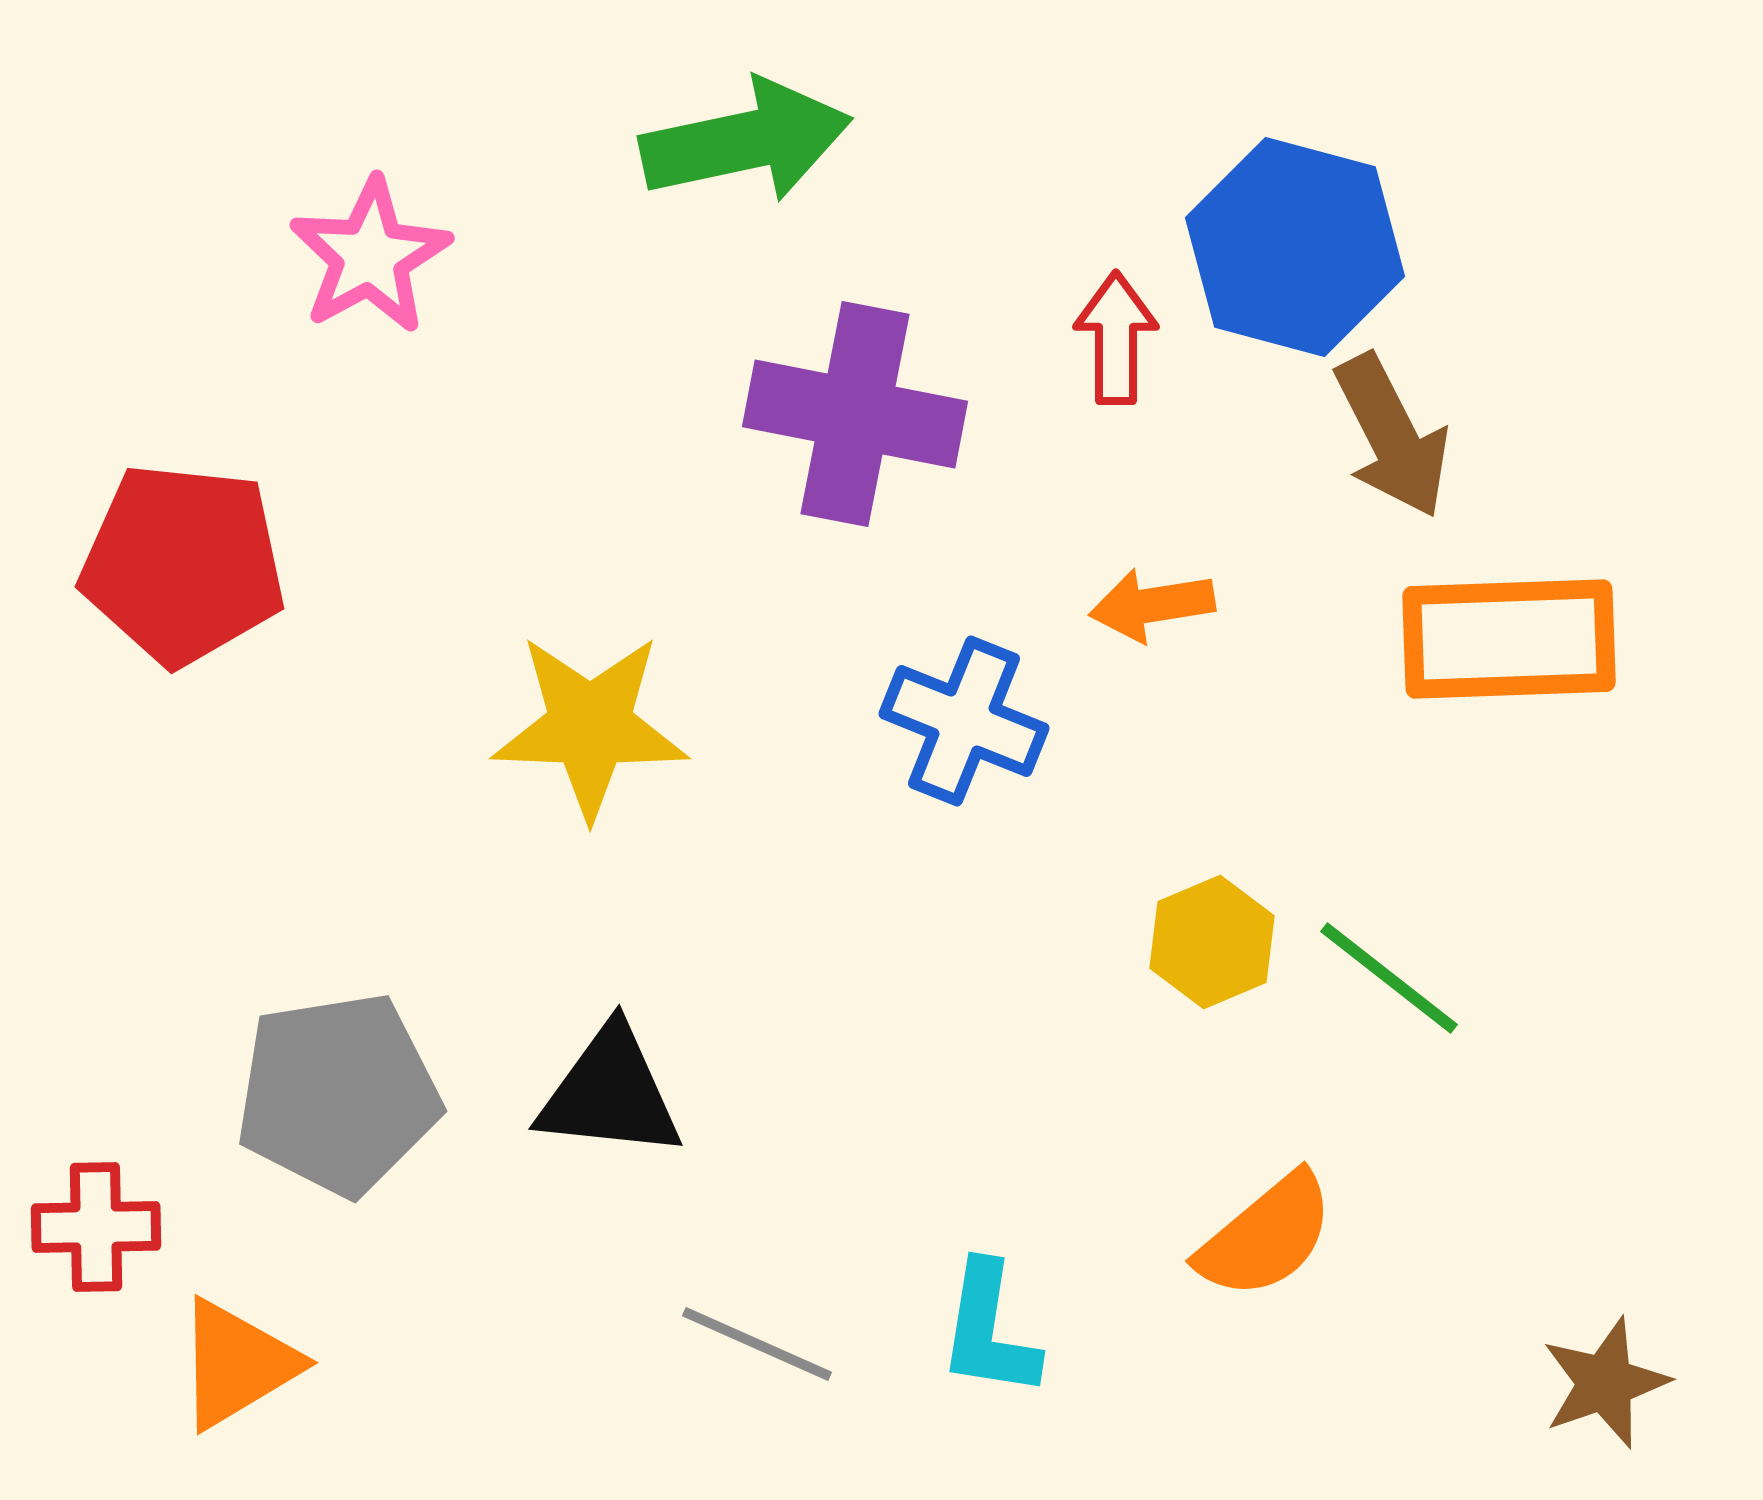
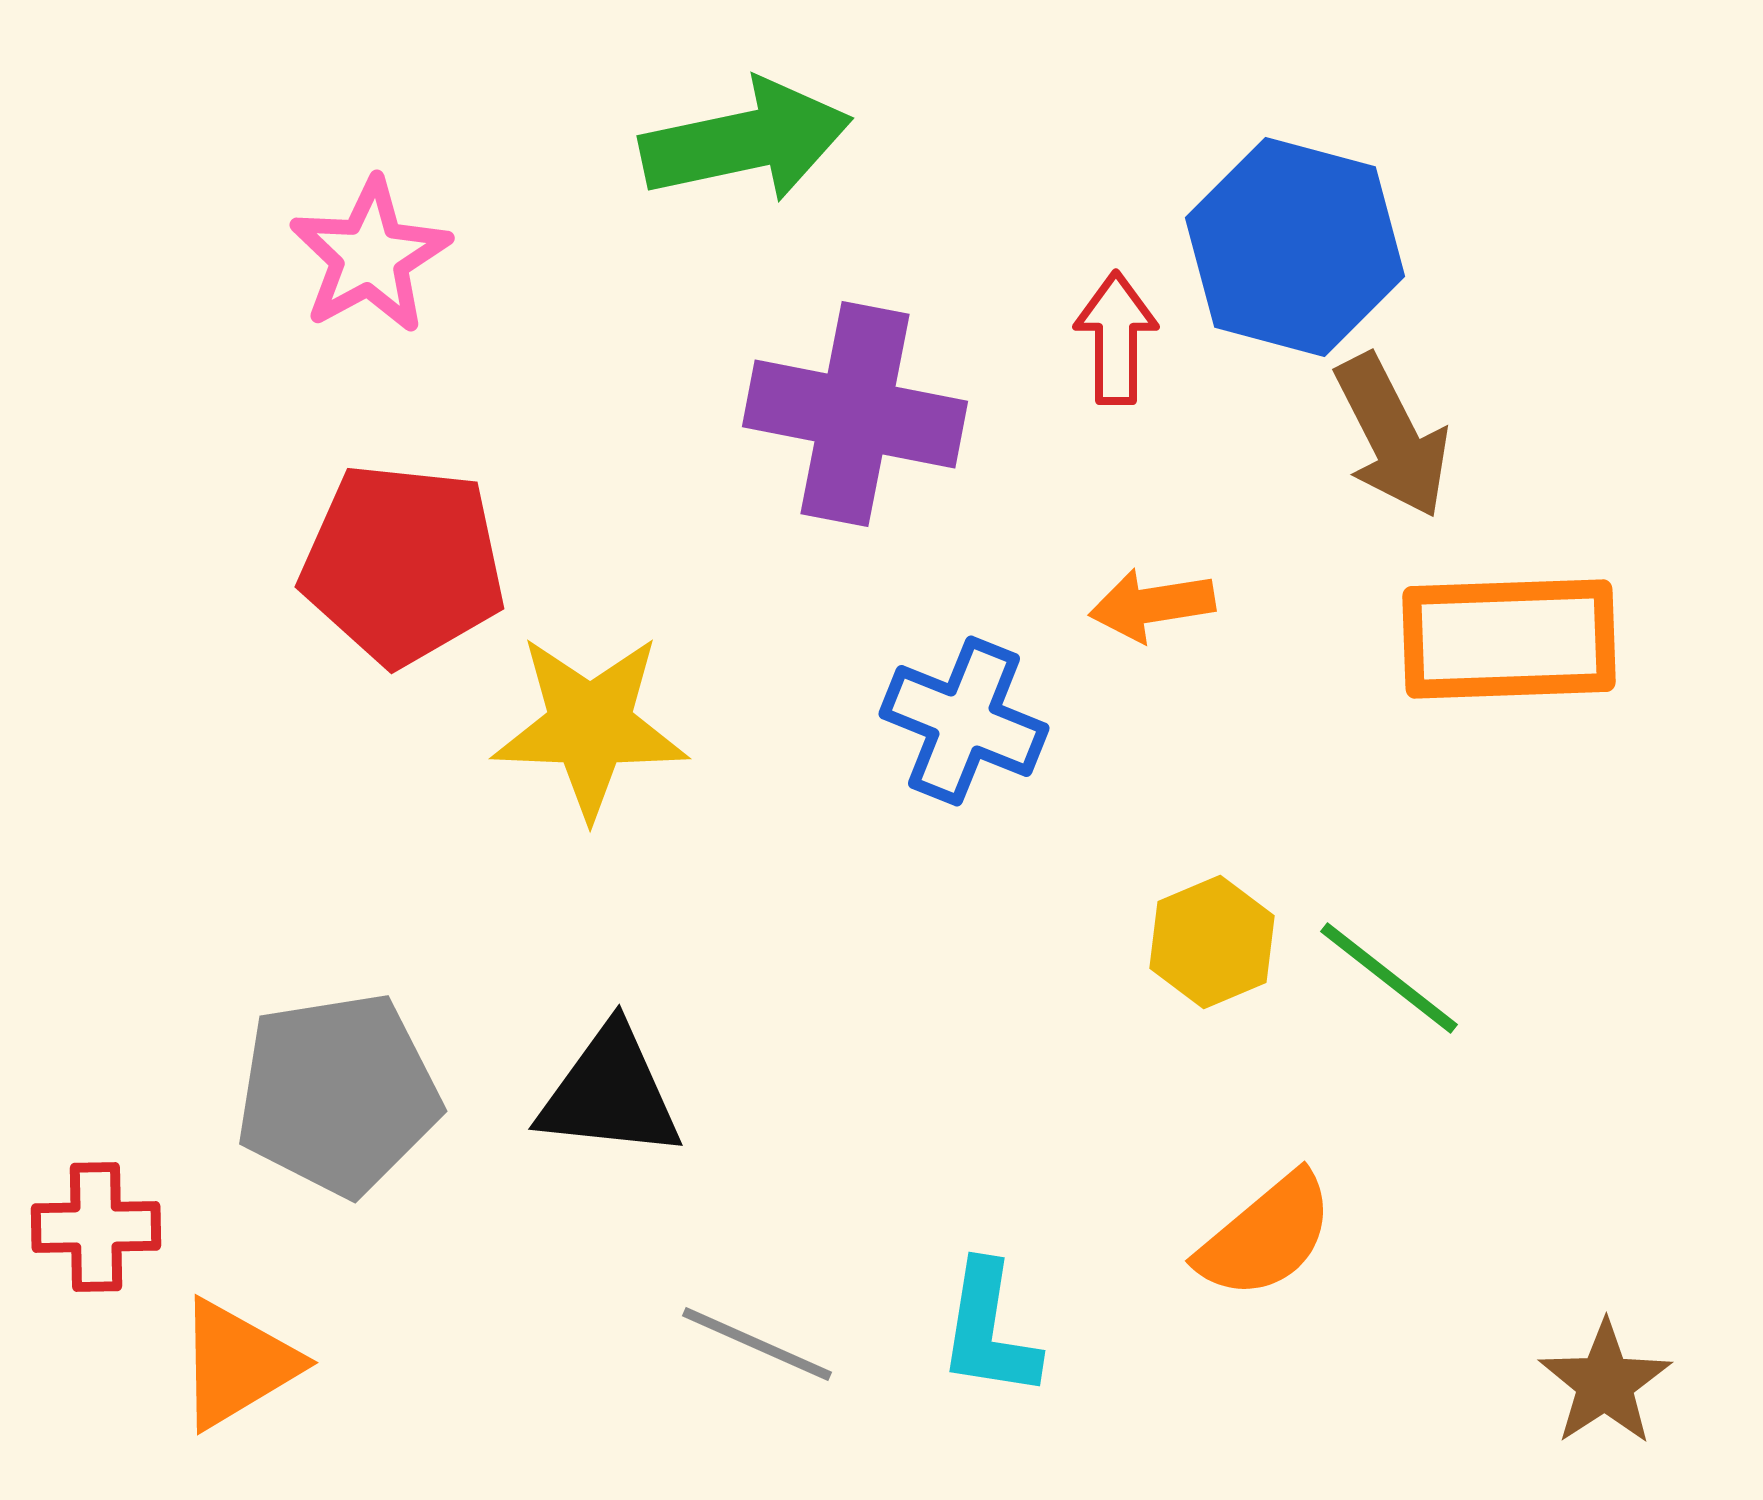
red pentagon: moved 220 px right
brown star: rotated 14 degrees counterclockwise
